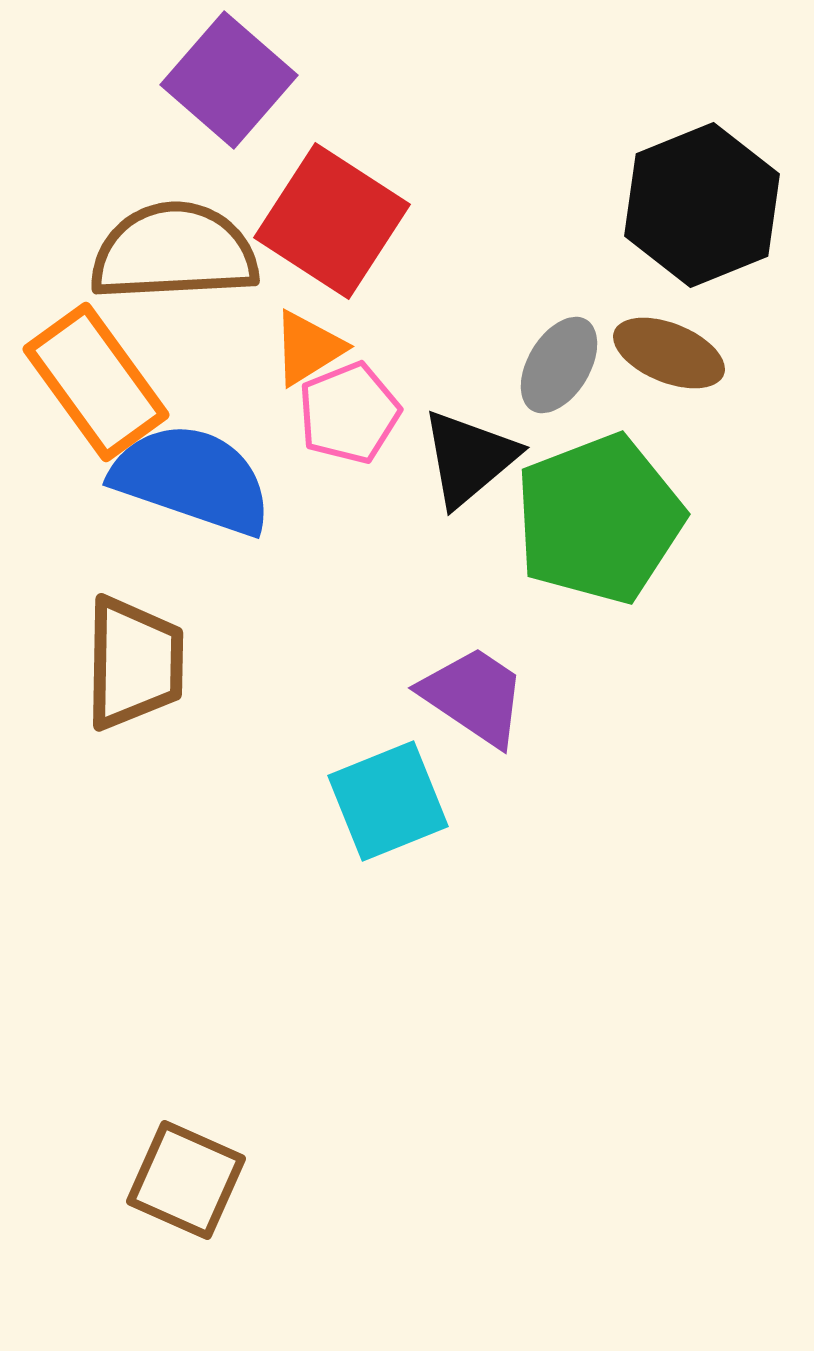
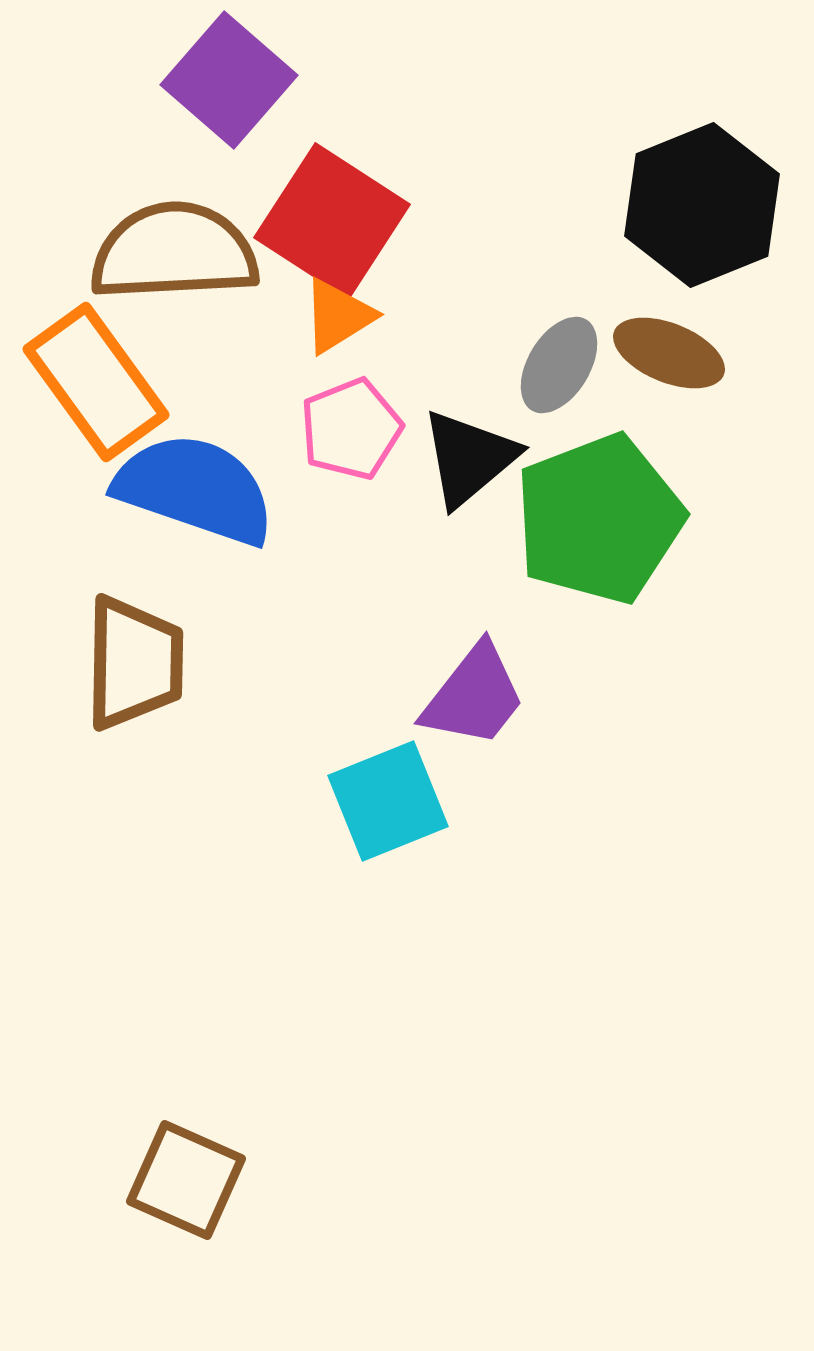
orange triangle: moved 30 px right, 32 px up
pink pentagon: moved 2 px right, 16 px down
blue semicircle: moved 3 px right, 10 px down
purple trapezoid: rotated 94 degrees clockwise
